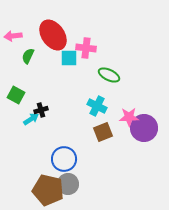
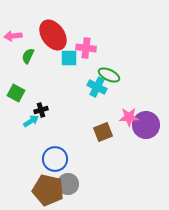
green square: moved 2 px up
cyan cross: moved 19 px up
cyan arrow: moved 2 px down
purple circle: moved 2 px right, 3 px up
blue circle: moved 9 px left
